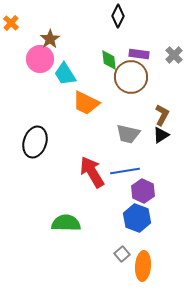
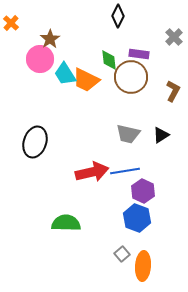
gray cross: moved 18 px up
orange trapezoid: moved 23 px up
brown L-shape: moved 11 px right, 24 px up
red arrow: rotated 108 degrees clockwise
